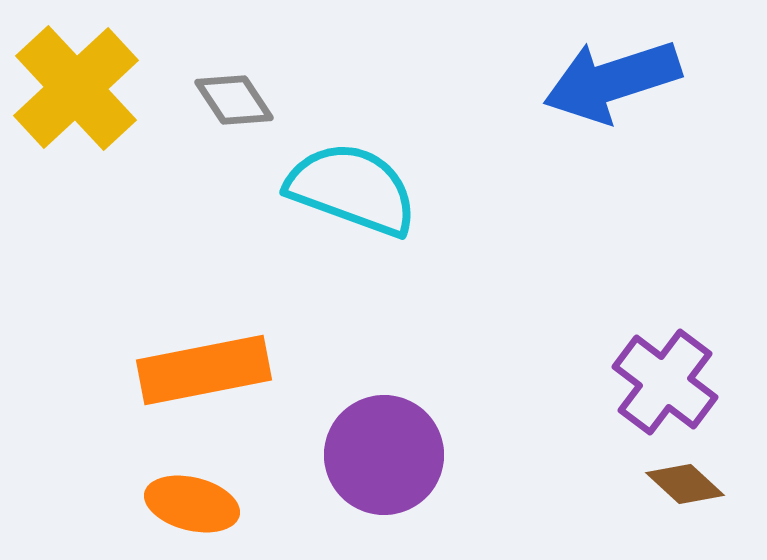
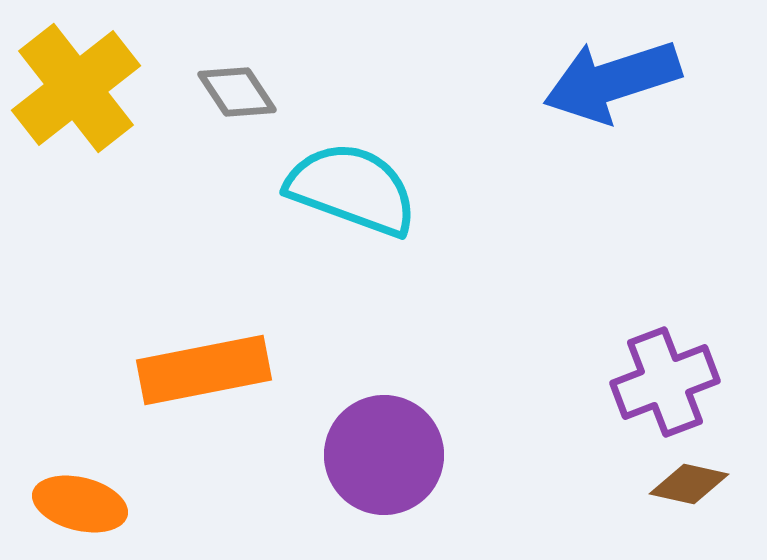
yellow cross: rotated 5 degrees clockwise
gray diamond: moved 3 px right, 8 px up
purple cross: rotated 32 degrees clockwise
brown diamond: moved 4 px right; rotated 30 degrees counterclockwise
orange ellipse: moved 112 px left
